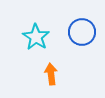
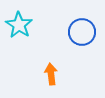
cyan star: moved 17 px left, 12 px up
